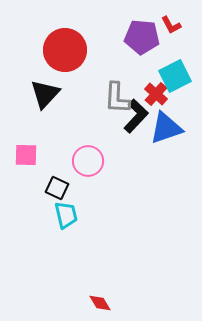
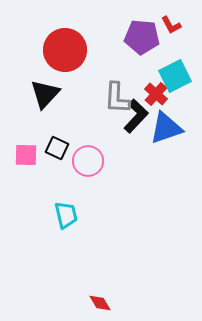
black square: moved 40 px up
